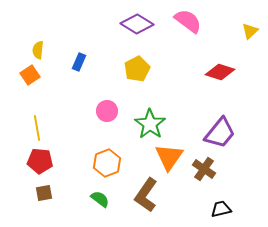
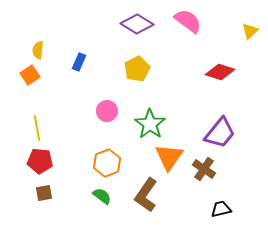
green semicircle: moved 2 px right, 3 px up
